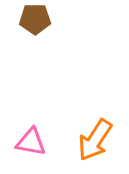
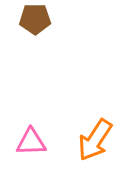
pink triangle: rotated 12 degrees counterclockwise
